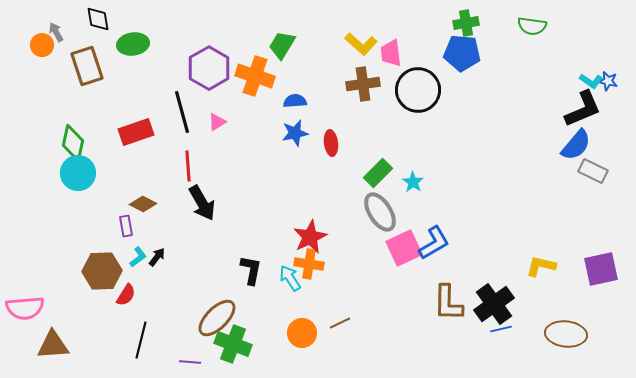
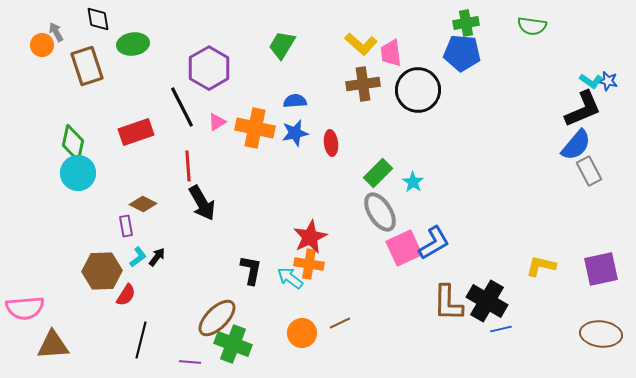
orange cross at (255, 76): moved 52 px down; rotated 6 degrees counterclockwise
black line at (182, 112): moved 5 px up; rotated 12 degrees counterclockwise
gray rectangle at (593, 171): moved 4 px left; rotated 36 degrees clockwise
cyan arrow at (290, 278): rotated 20 degrees counterclockwise
black cross at (494, 304): moved 7 px left, 3 px up; rotated 24 degrees counterclockwise
brown ellipse at (566, 334): moved 35 px right
